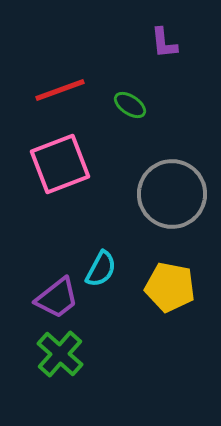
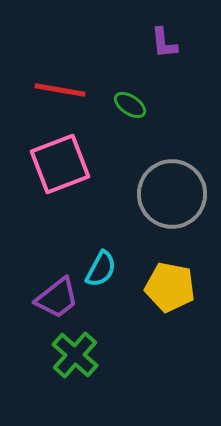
red line: rotated 30 degrees clockwise
green cross: moved 15 px right, 1 px down
